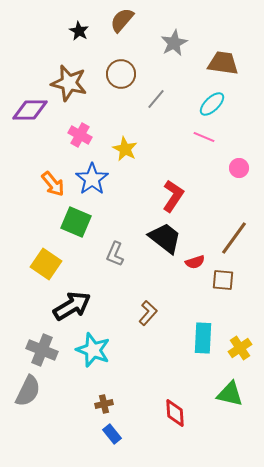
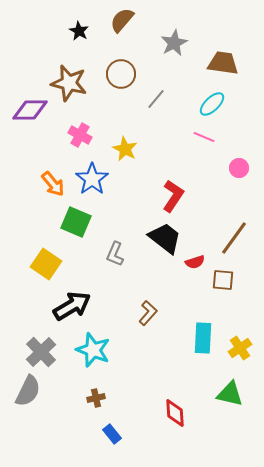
gray cross: moved 1 px left, 2 px down; rotated 24 degrees clockwise
brown cross: moved 8 px left, 6 px up
